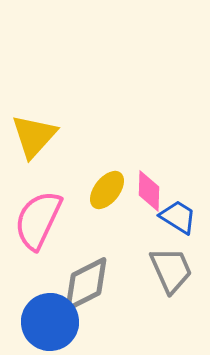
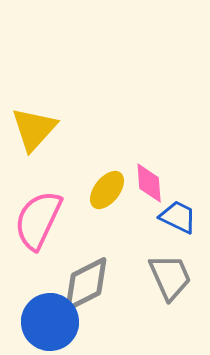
yellow triangle: moved 7 px up
pink diamond: moved 8 px up; rotated 6 degrees counterclockwise
blue trapezoid: rotated 6 degrees counterclockwise
gray trapezoid: moved 1 px left, 7 px down
